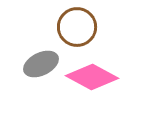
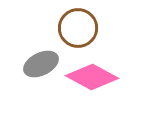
brown circle: moved 1 px right, 1 px down
